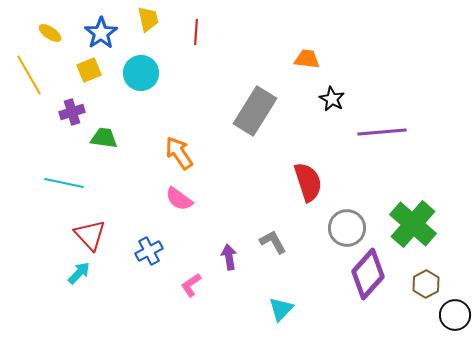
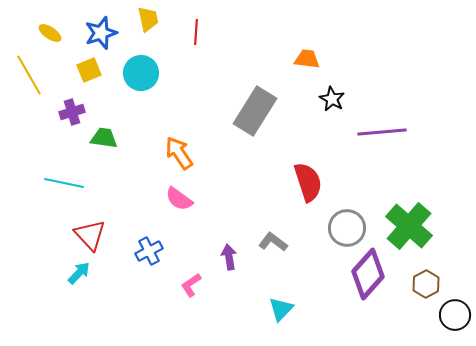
blue star: rotated 16 degrees clockwise
green cross: moved 4 px left, 2 px down
gray L-shape: rotated 24 degrees counterclockwise
